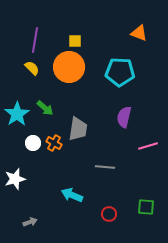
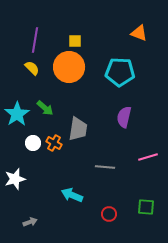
pink line: moved 11 px down
